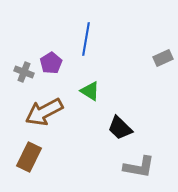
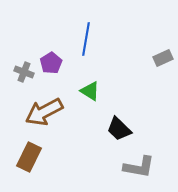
black trapezoid: moved 1 px left, 1 px down
